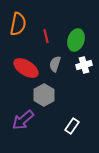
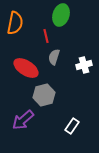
orange semicircle: moved 3 px left, 1 px up
green ellipse: moved 15 px left, 25 px up
gray semicircle: moved 1 px left, 7 px up
gray hexagon: rotated 15 degrees clockwise
